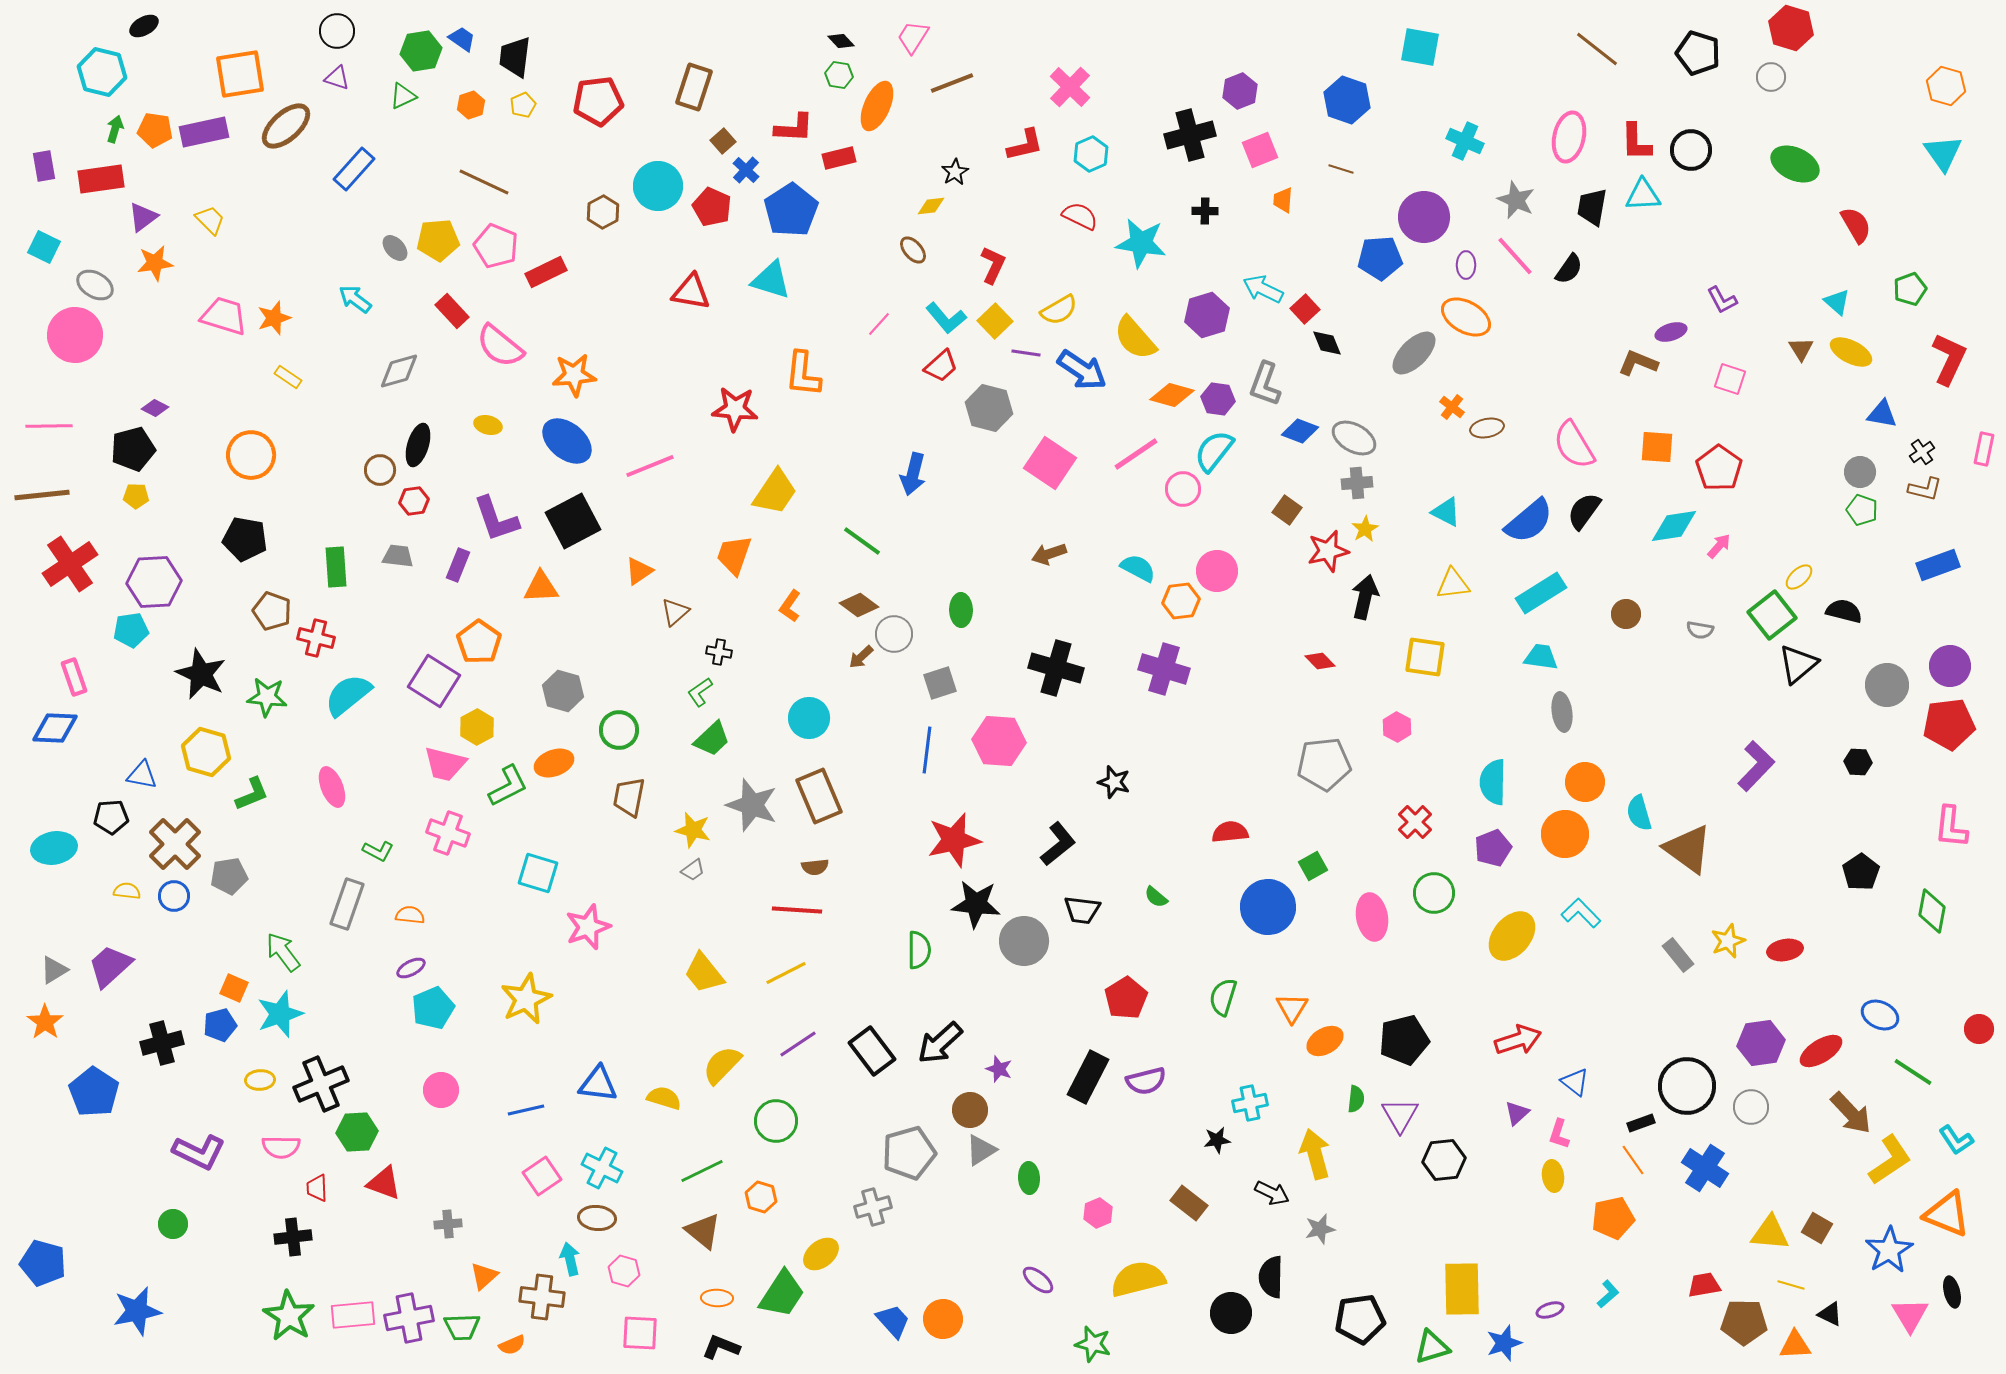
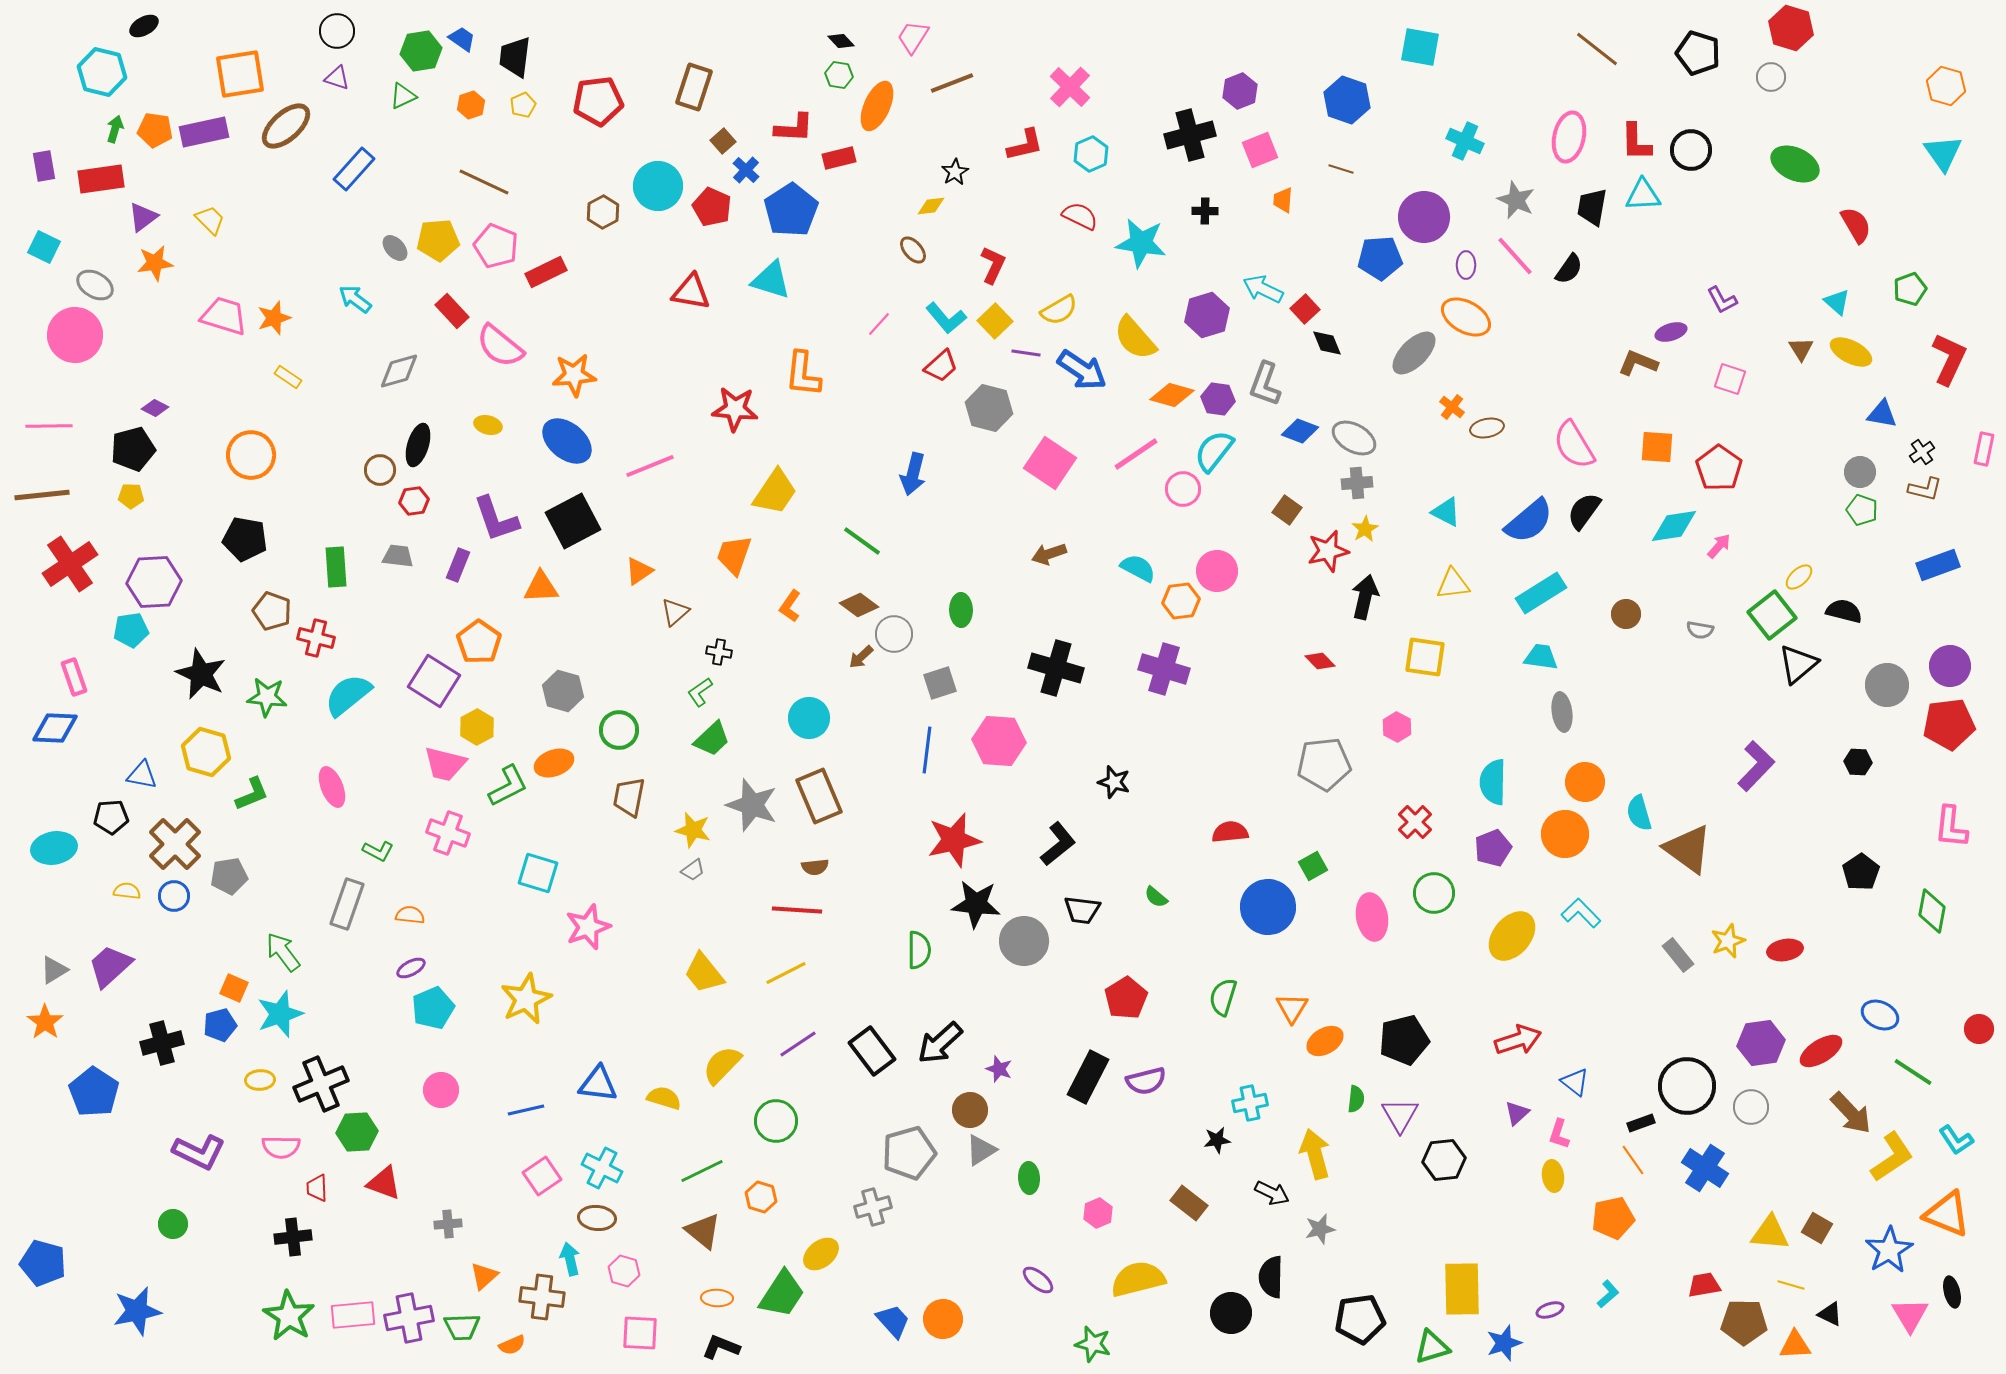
yellow pentagon at (136, 496): moved 5 px left
yellow L-shape at (1890, 1160): moved 2 px right, 3 px up
